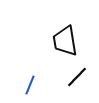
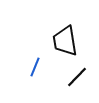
blue line: moved 5 px right, 18 px up
